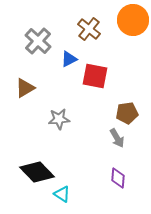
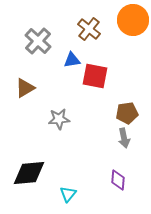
blue triangle: moved 3 px right, 1 px down; rotated 18 degrees clockwise
gray arrow: moved 7 px right; rotated 18 degrees clockwise
black diamond: moved 8 px left, 1 px down; rotated 52 degrees counterclockwise
purple diamond: moved 2 px down
cyan triangle: moved 6 px right; rotated 36 degrees clockwise
